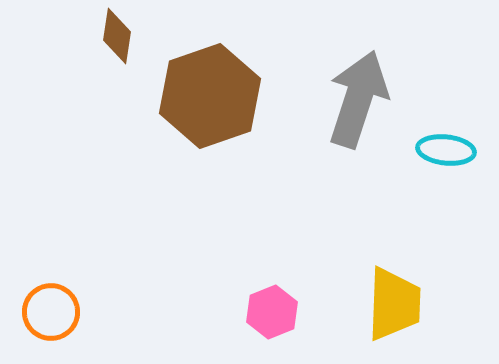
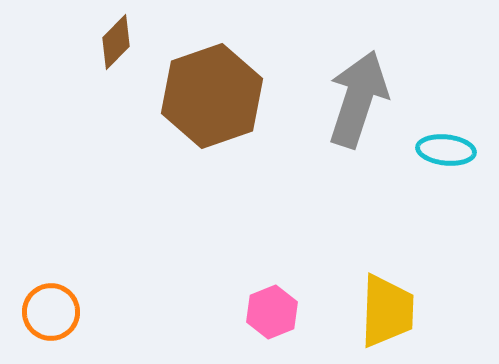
brown diamond: moved 1 px left, 6 px down; rotated 36 degrees clockwise
brown hexagon: moved 2 px right
yellow trapezoid: moved 7 px left, 7 px down
